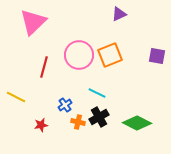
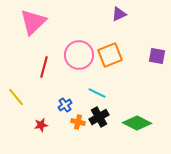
yellow line: rotated 24 degrees clockwise
